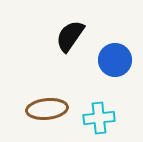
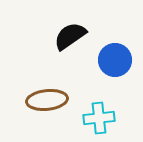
black semicircle: rotated 20 degrees clockwise
brown ellipse: moved 9 px up
